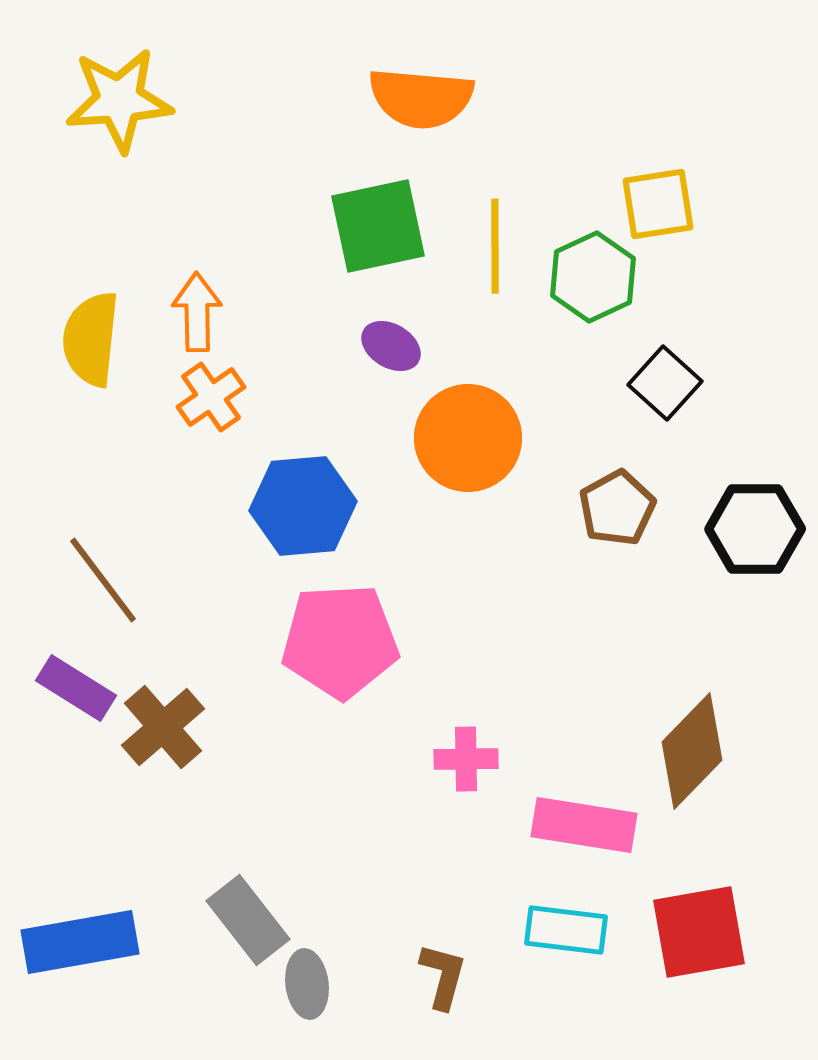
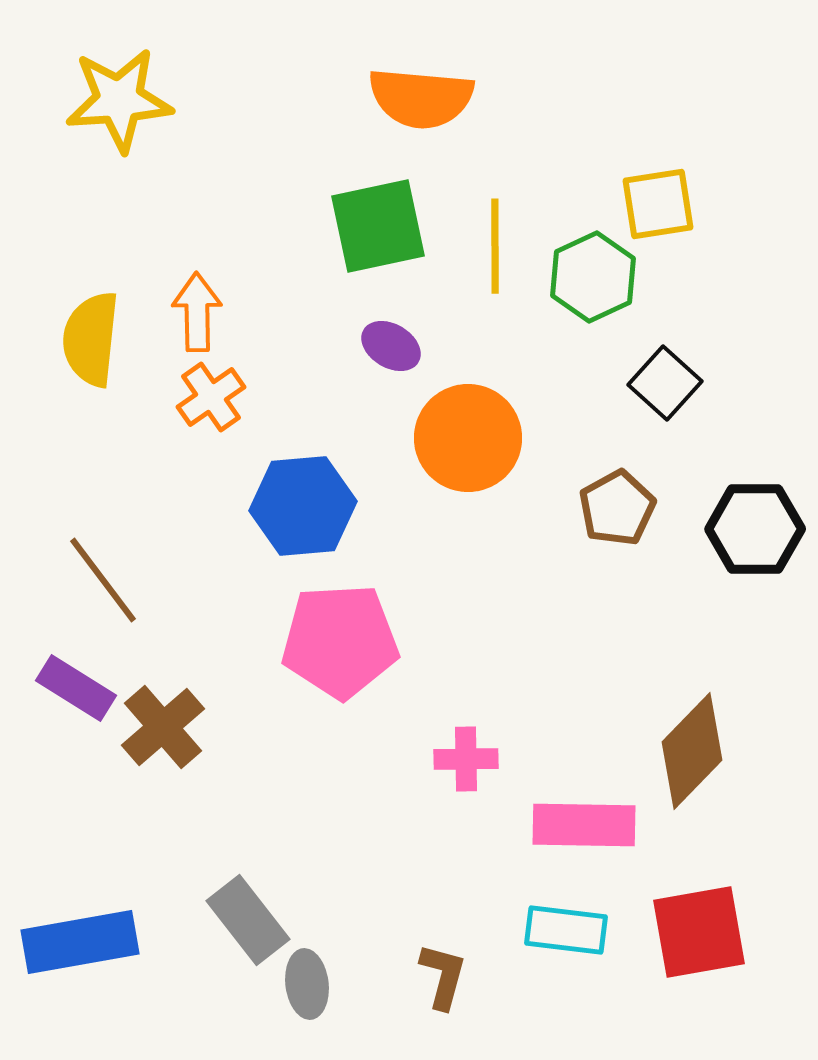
pink rectangle: rotated 8 degrees counterclockwise
